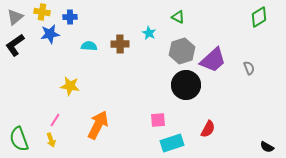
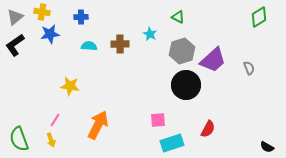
blue cross: moved 11 px right
cyan star: moved 1 px right, 1 px down
